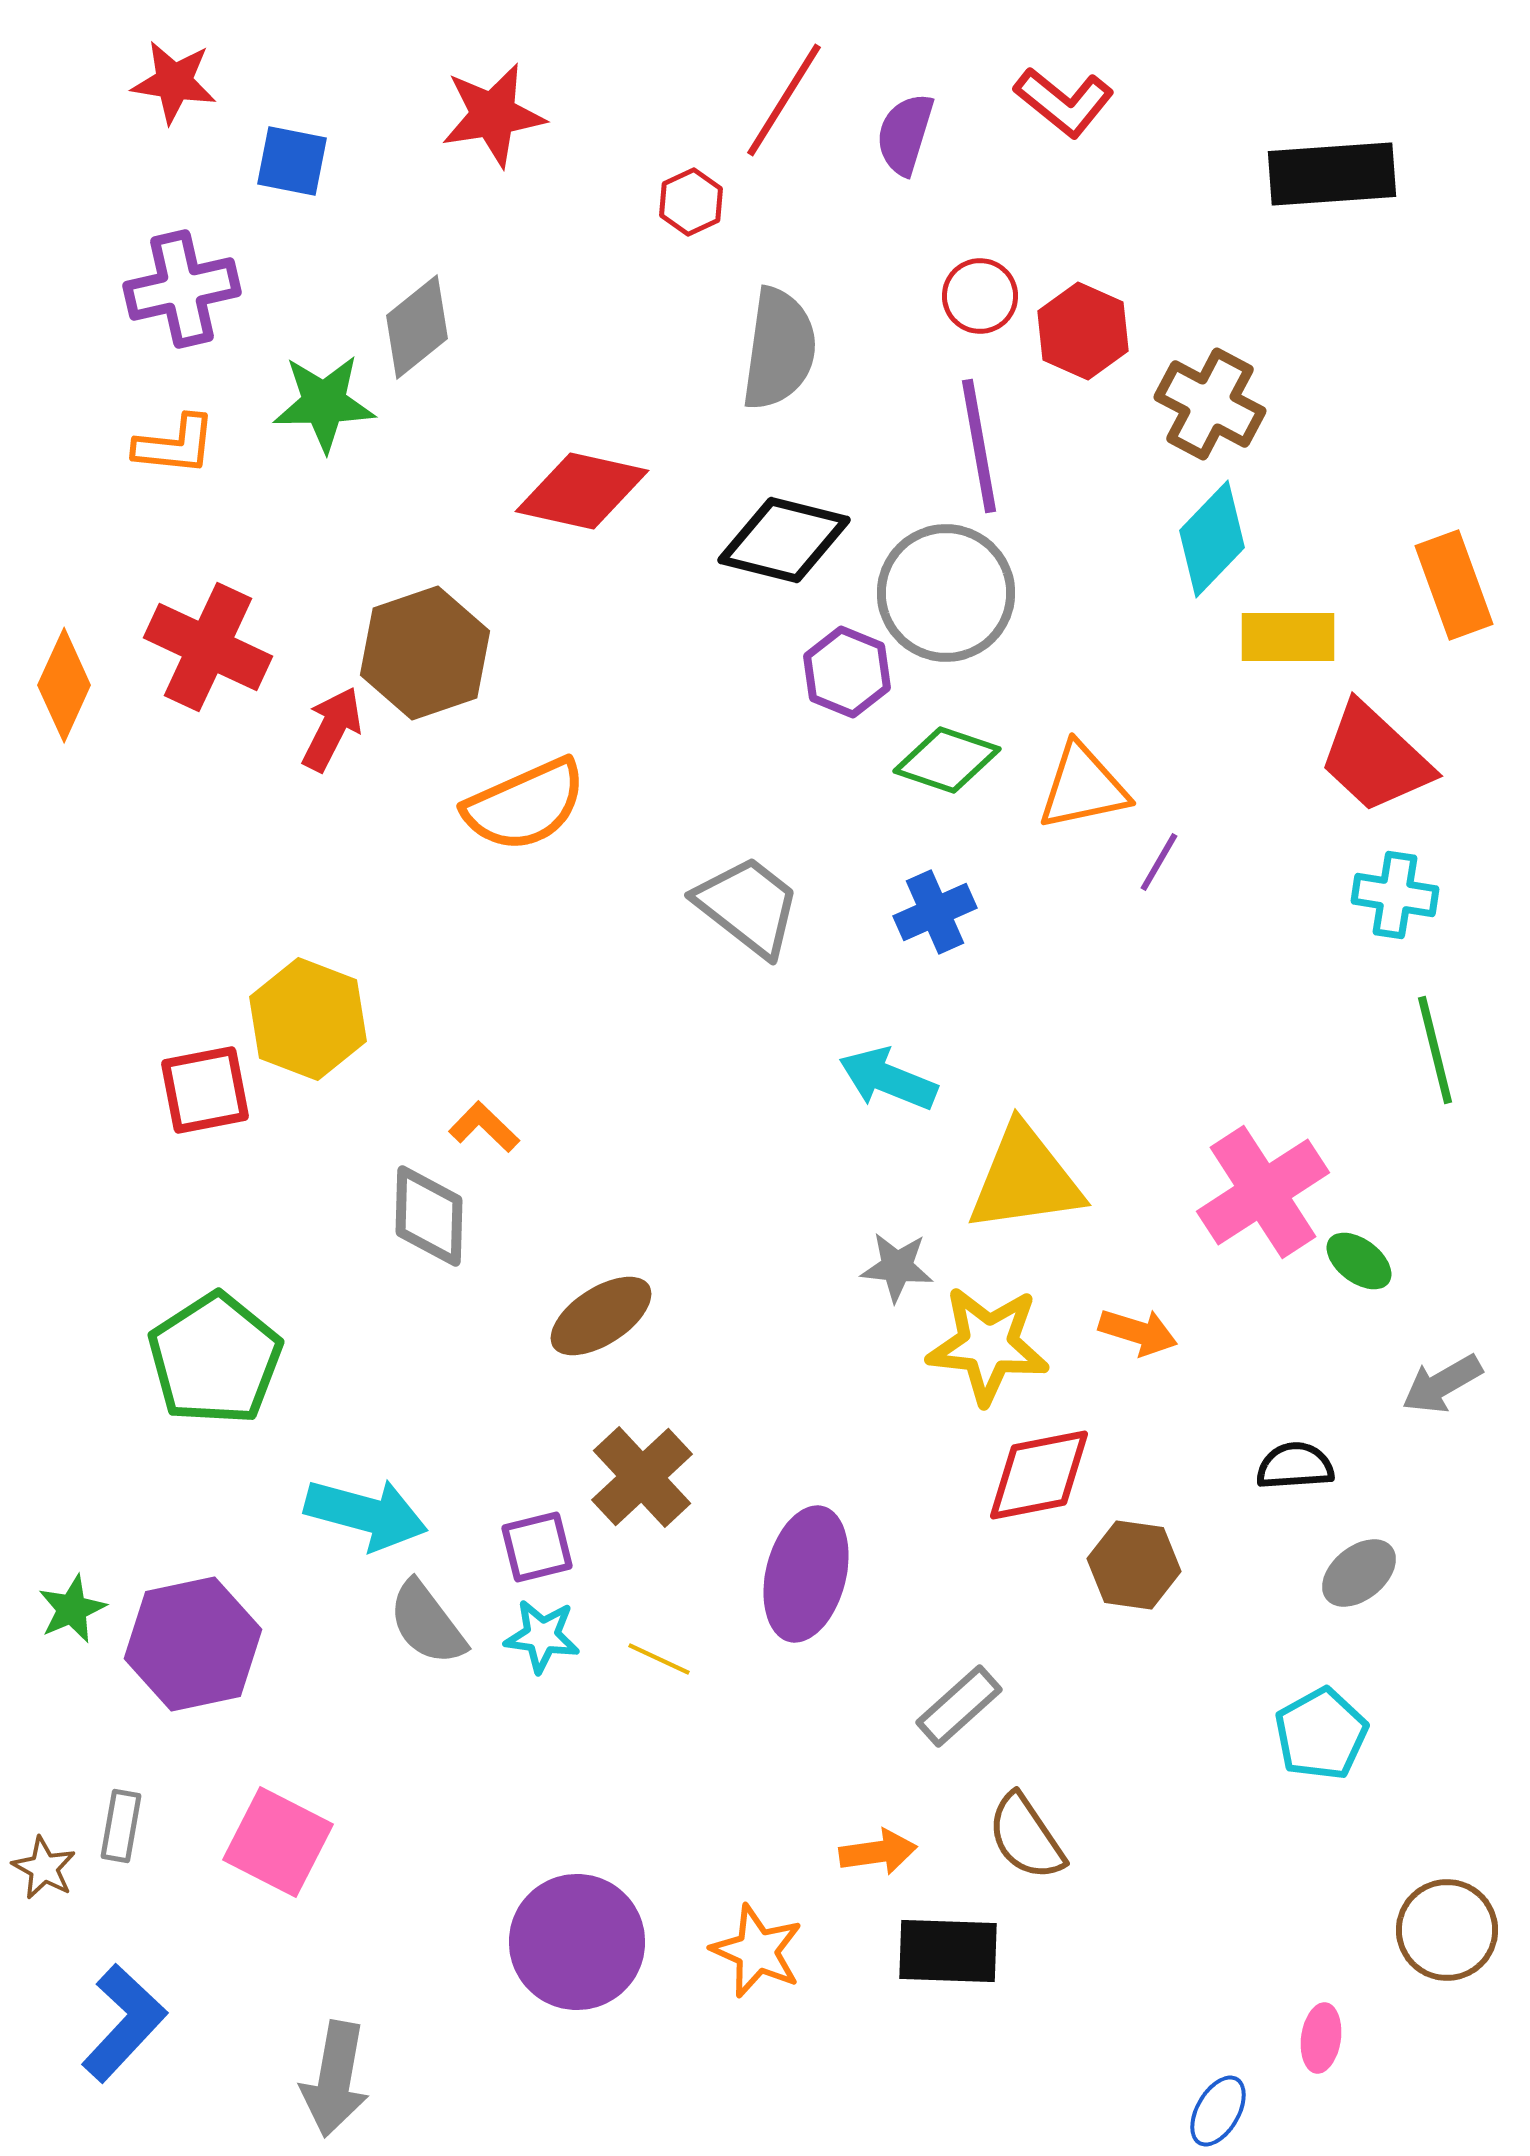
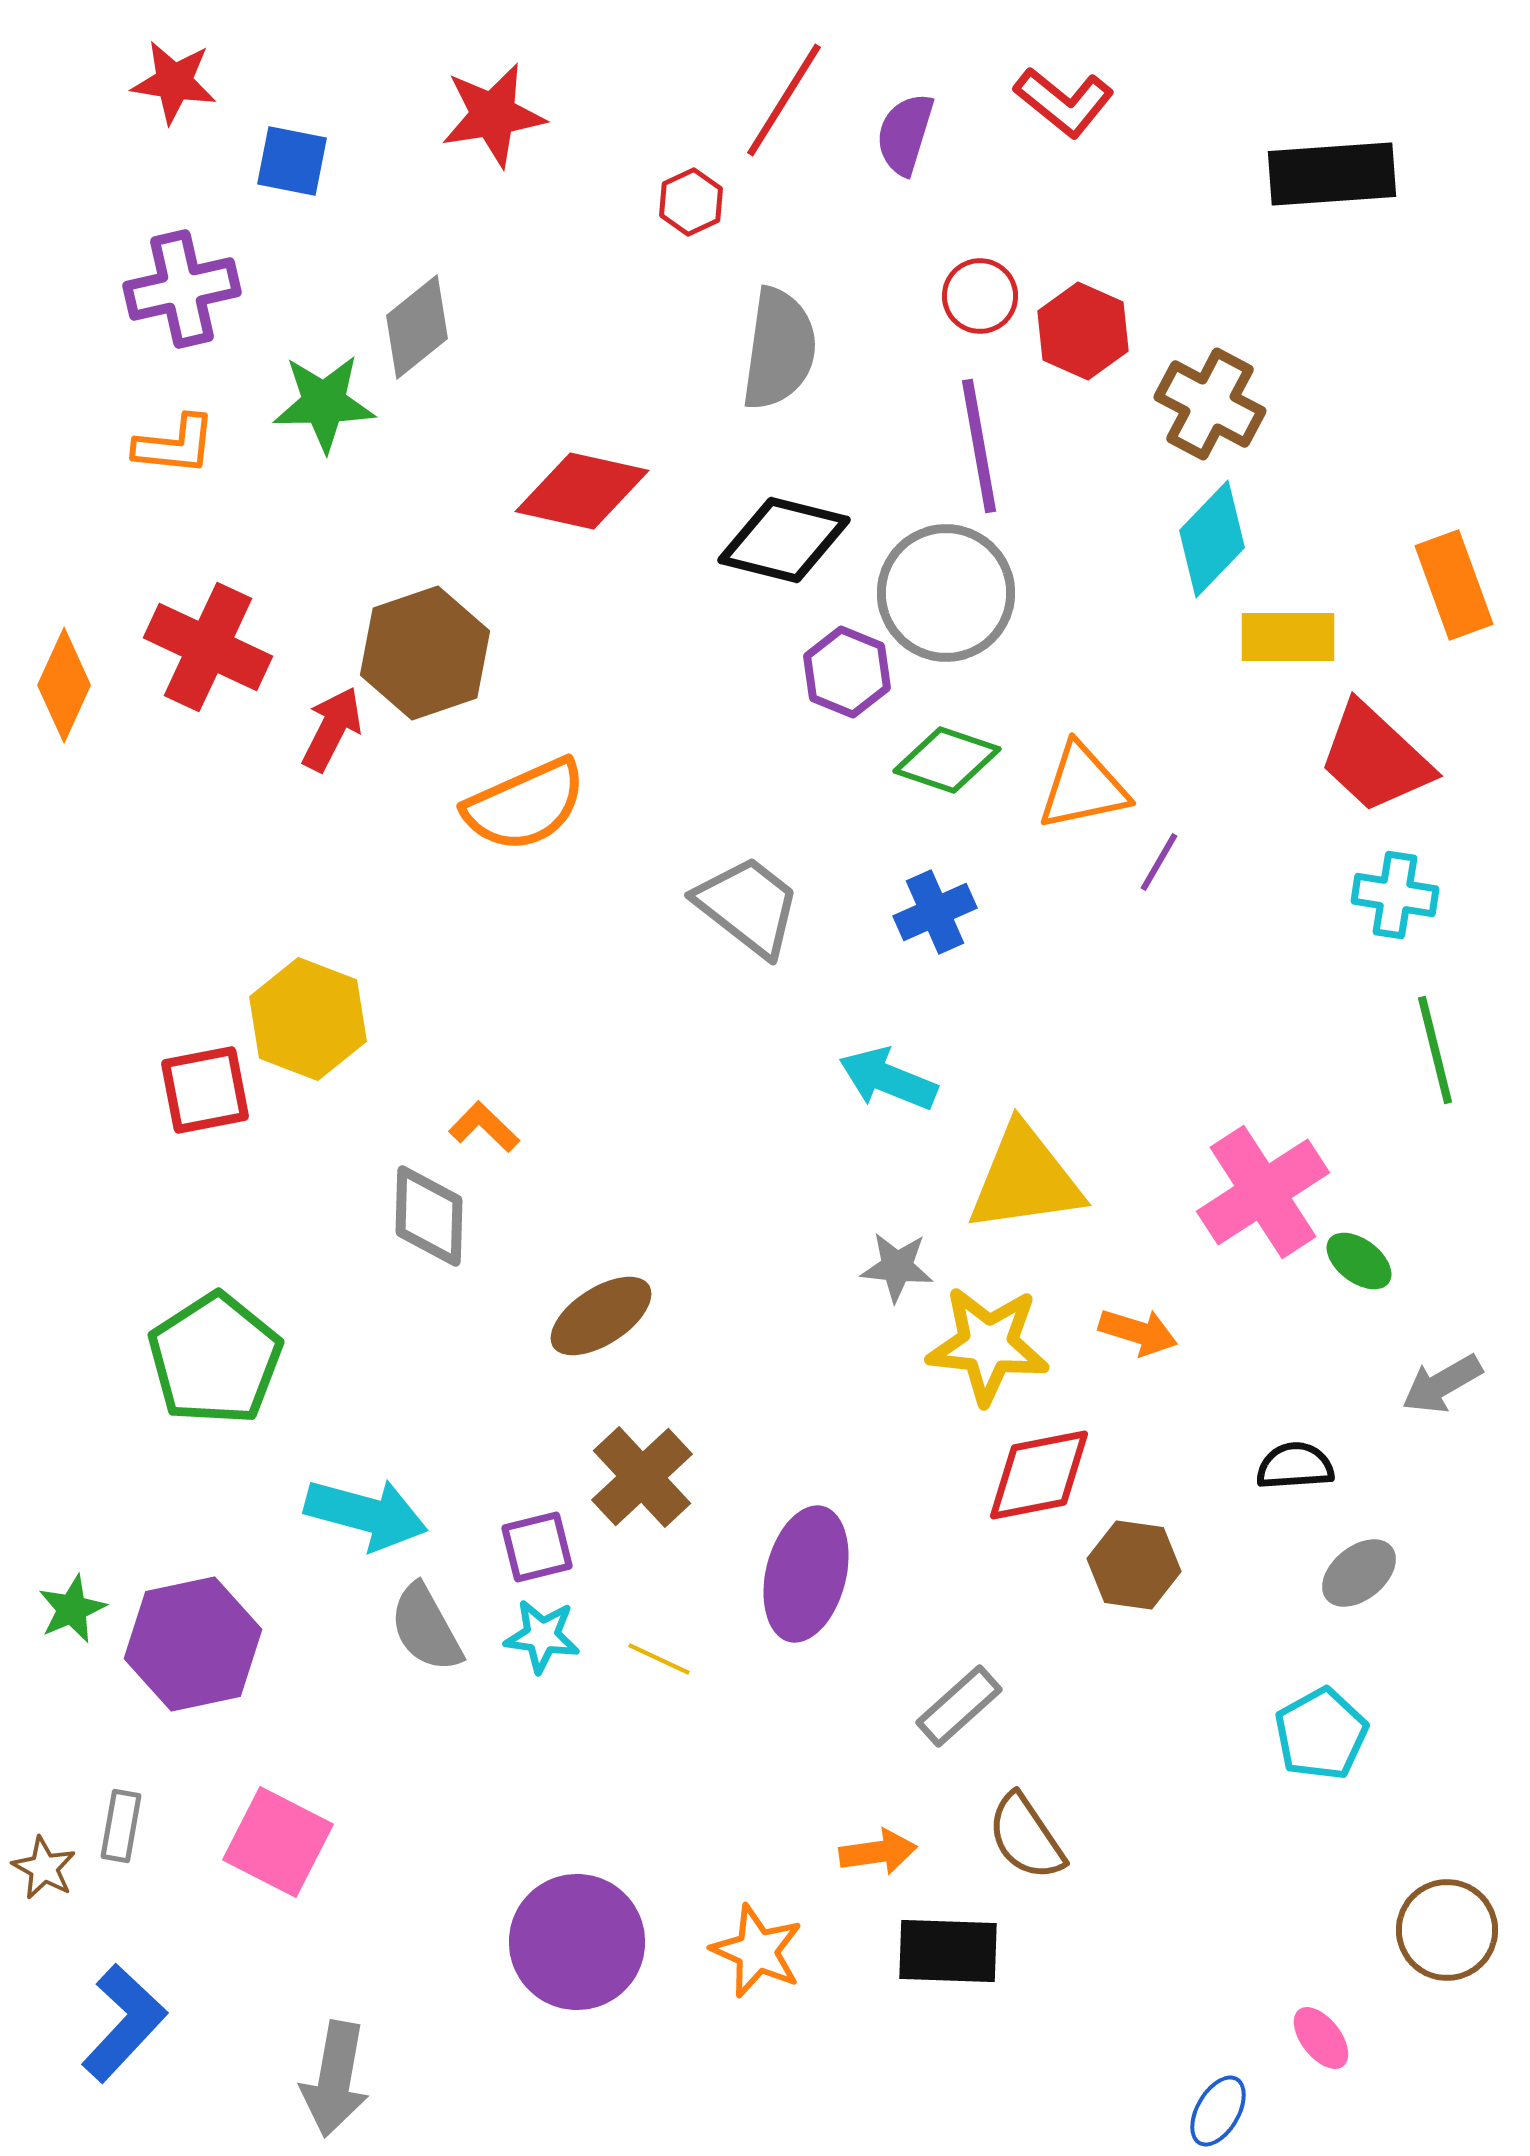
gray semicircle at (427, 1623): moved 1 px left, 5 px down; rotated 8 degrees clockwise
pink ellipse at (1321, 2038): rotated 46 degrees counterclockwise
